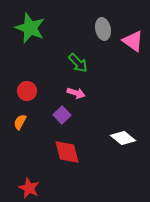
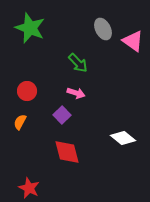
gray ellipse: rotated 15 degrees counterclockwise
